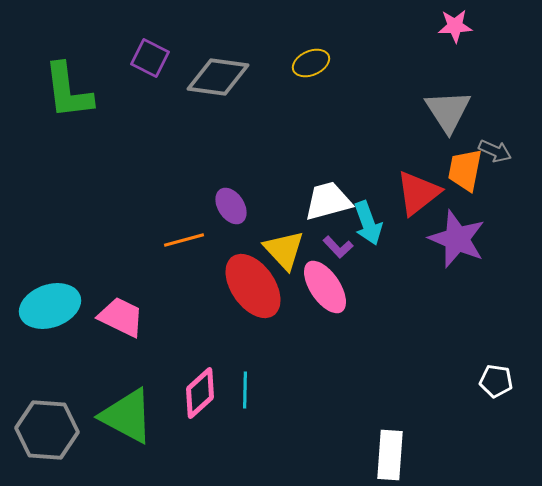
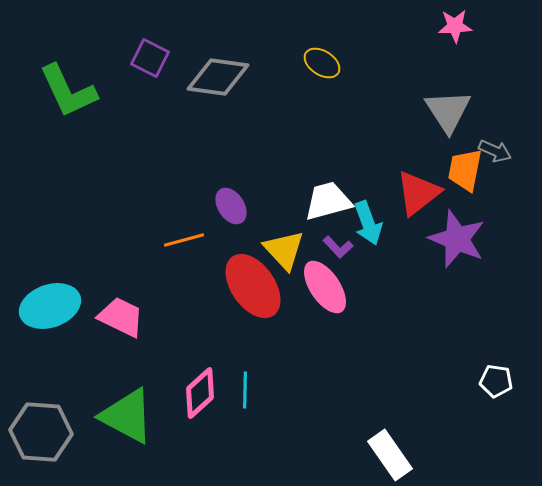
yellow ellipse: moved 11 px right; rotated 57 degrees clockwise
green L-shape: rotated 18 degrees counterclockwise
gray hexagon: moved 6 px left, 2 px down
white rectangle: rotated 39 degrees counterclockwise
